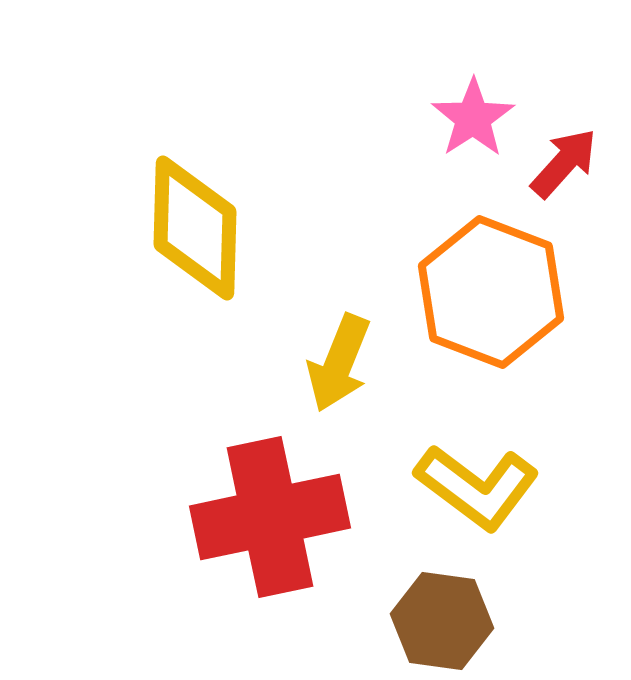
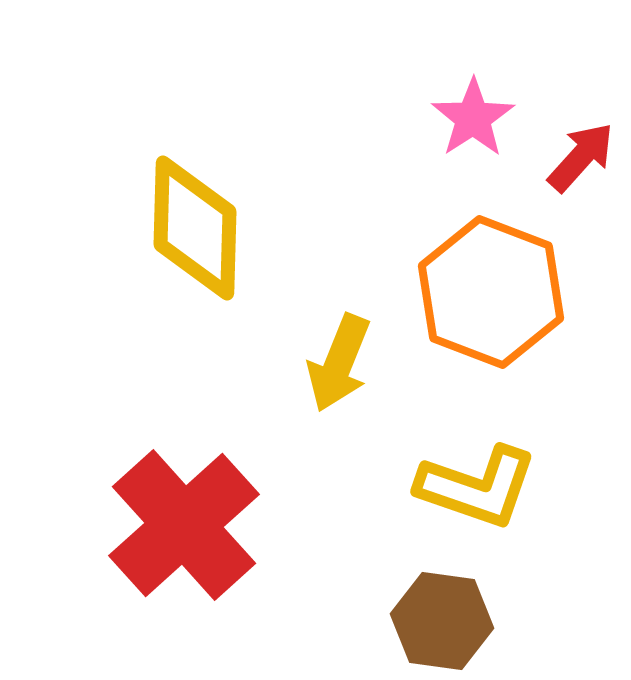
red arrow: moved 17 px right, 6 px up
yellow L-shape: rotated 18 degrees counterclockwise
red cross: moved 86 px left, 8 px down; rotated 30 degrees counterclockwise
